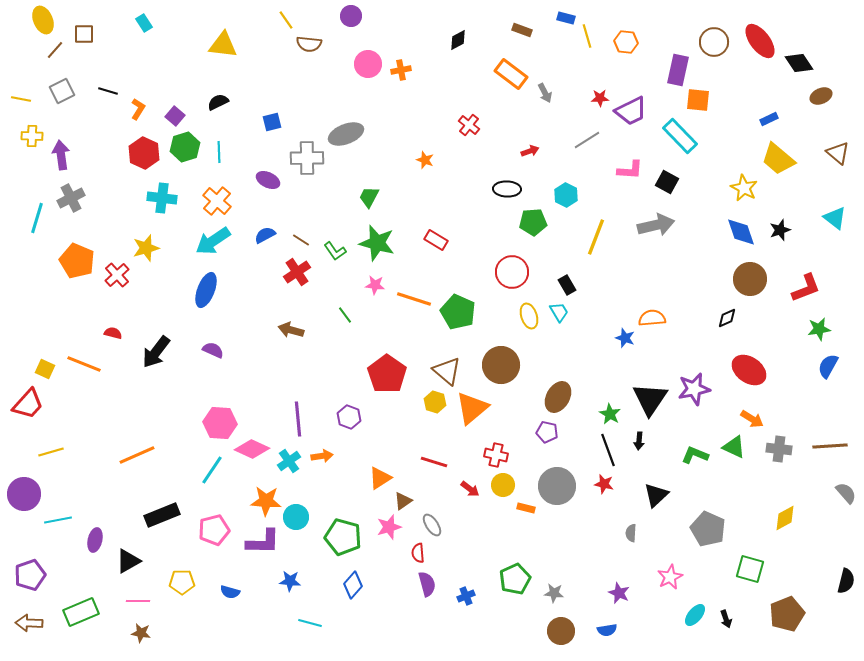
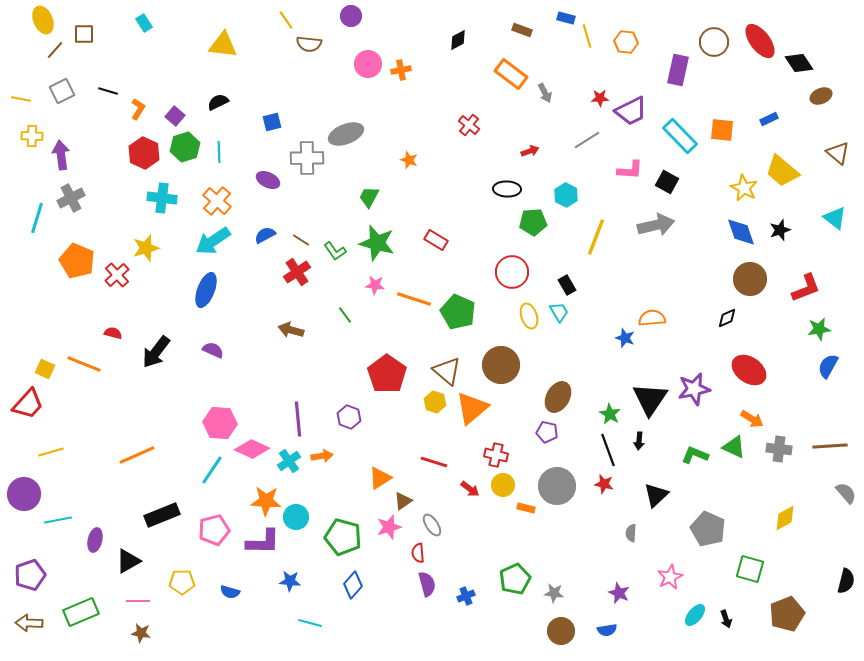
orange square at (698, 100): moved 24 px right, 30 px down
yellow trapezoid at (778, 159): moved 4 px right, 12 px down
orange star at (425, 160): moved 16 px left
